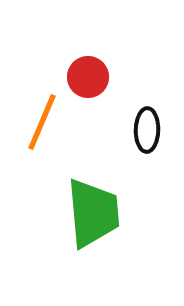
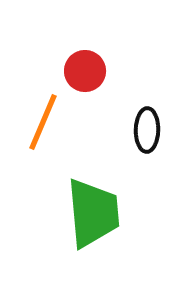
red circle: moved 3 px left, 6 px up
orange line: moved 1 px right
